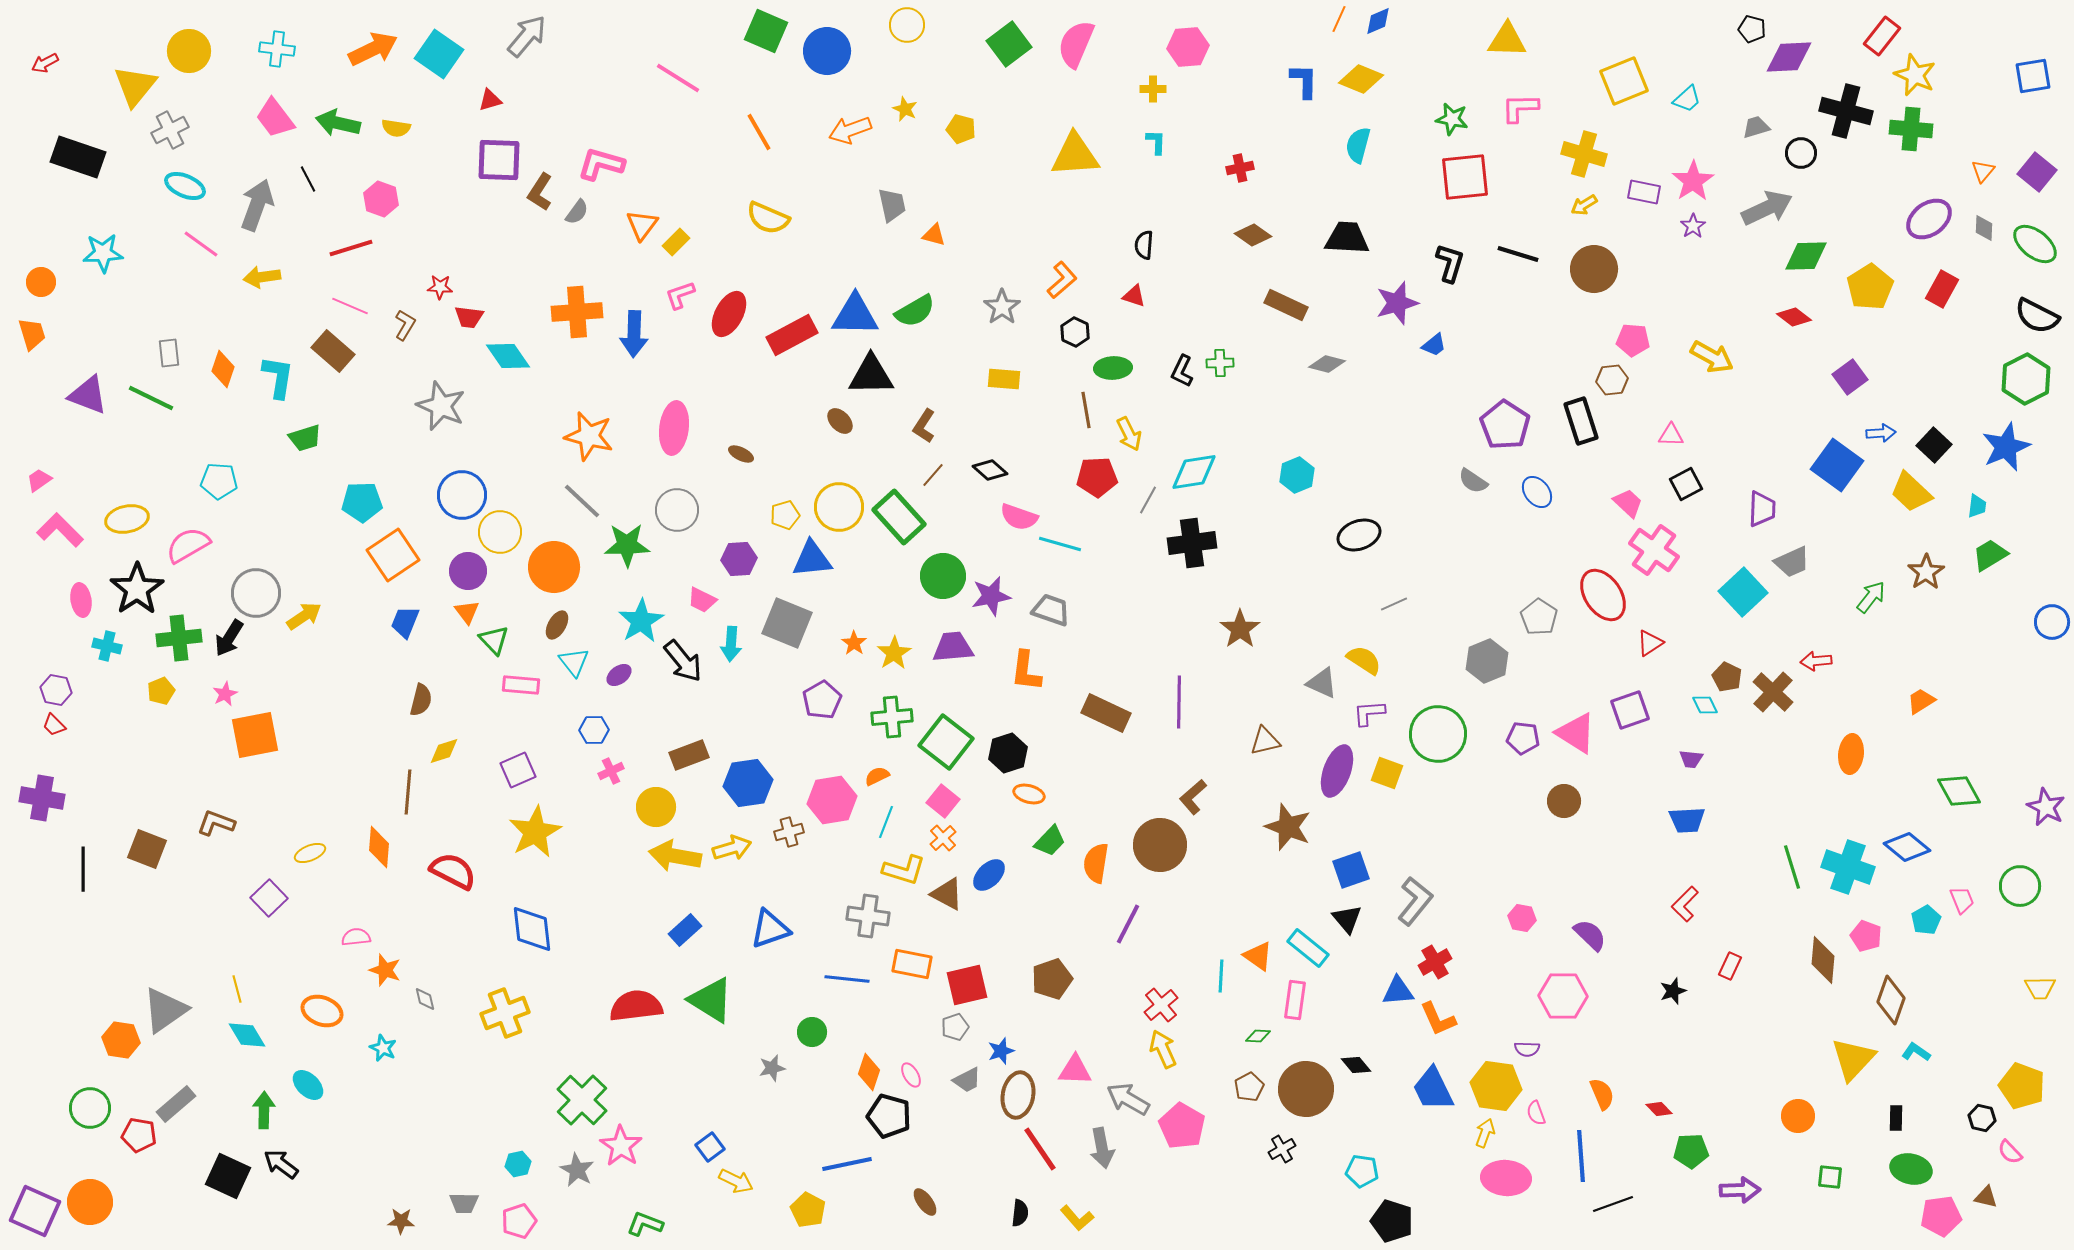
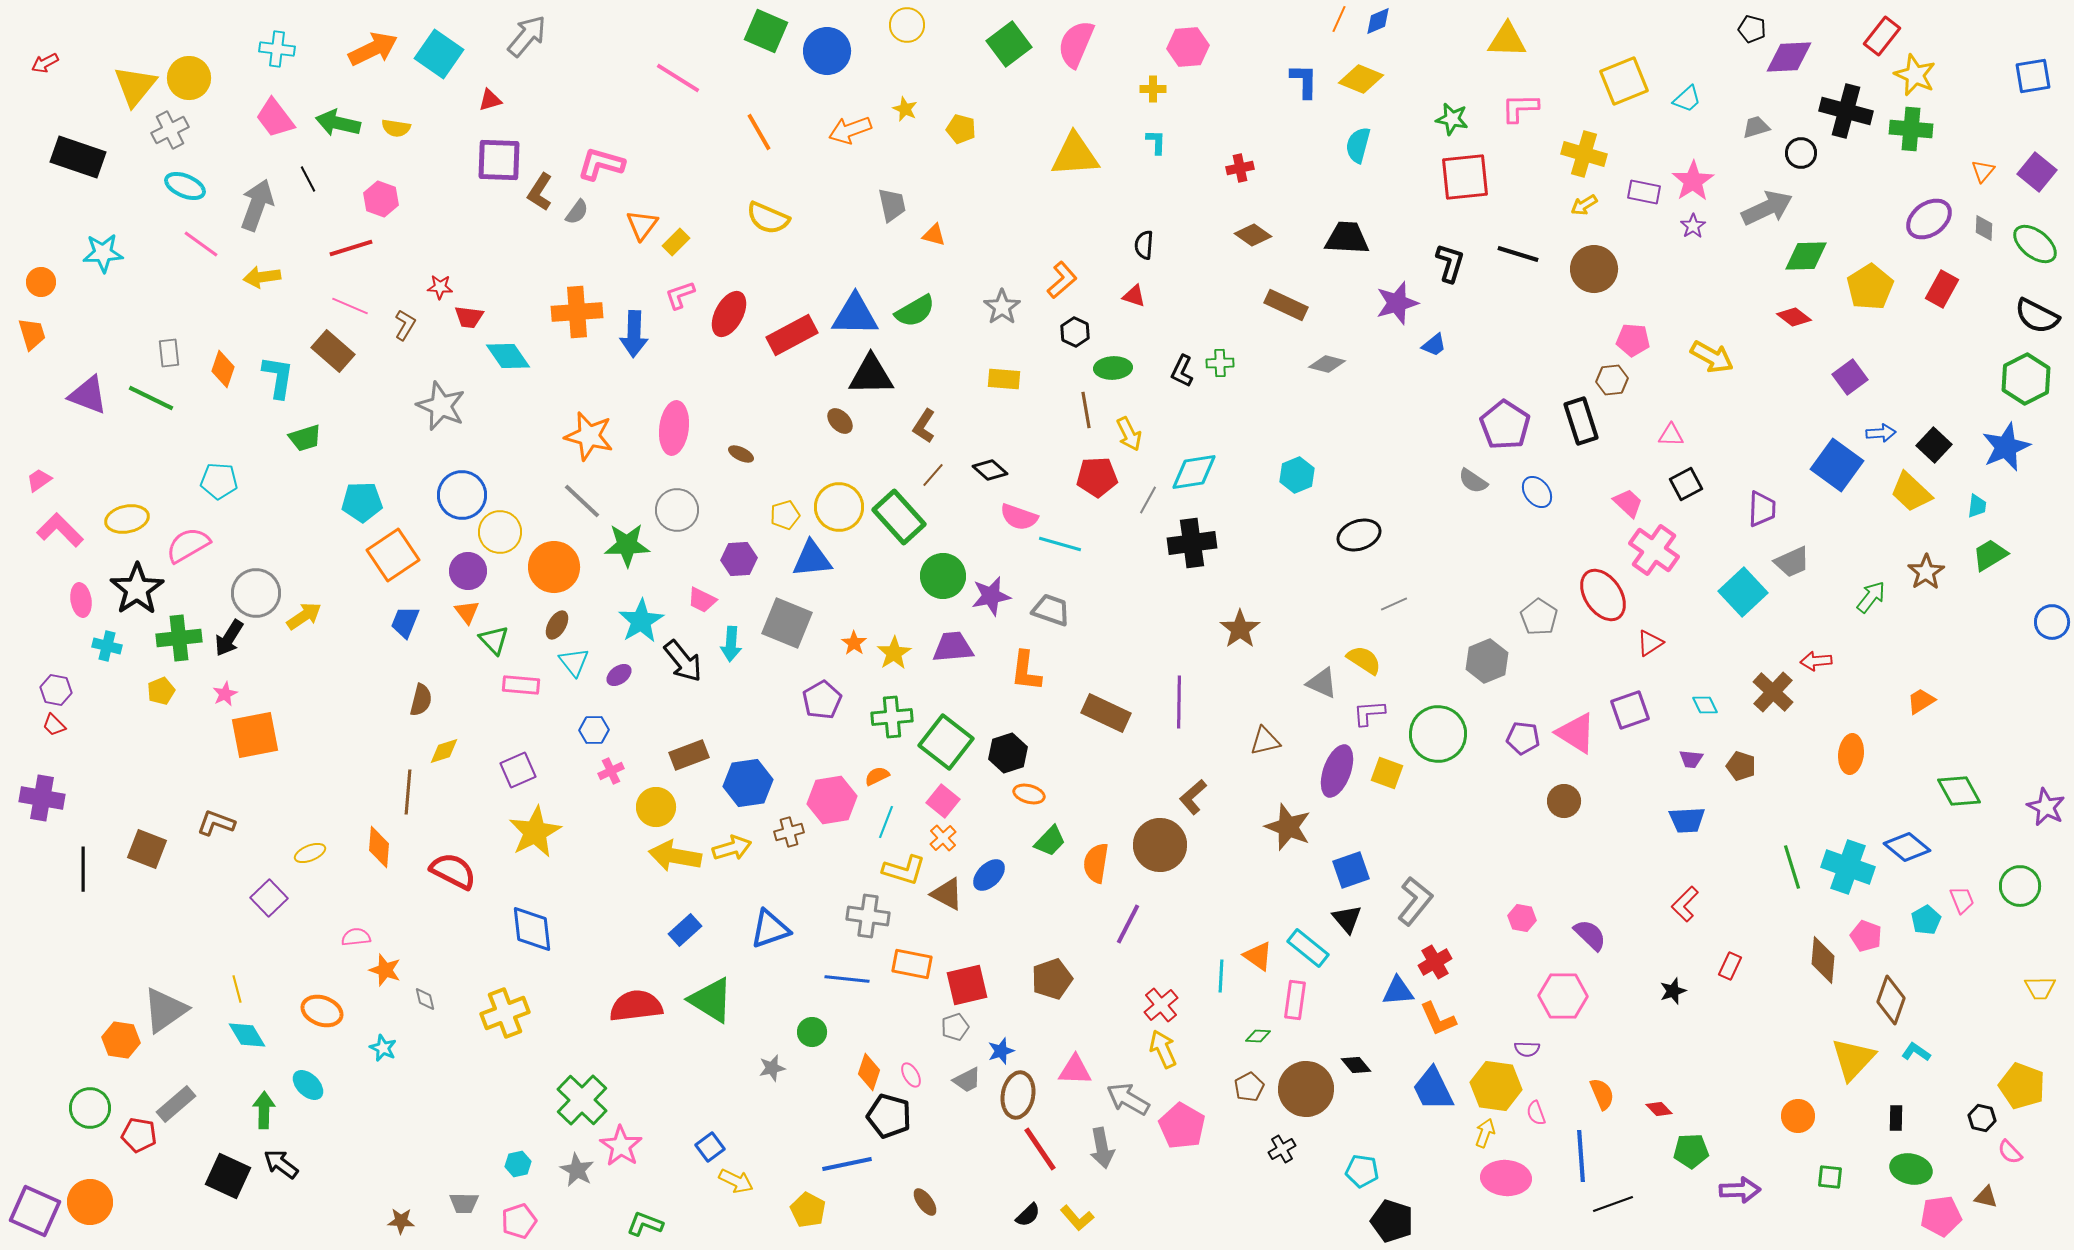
yellow circle at (189, 51): moved 27 px down
brown pentagon at (1727, 677): moved 14 px right, 89 px down; rotated 8 degrees counterclockwise
black semicircle at (1020, 1213): moved 8 px right, 2 px down; rotated 40 degrees clockwise
